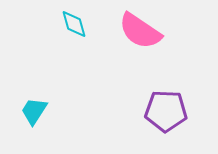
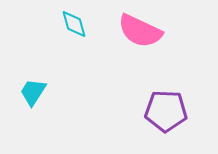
pink semicircle: rotated 9 degrees counterclockwise
cyan trapezoid: moved 1 px left, 19 px up
